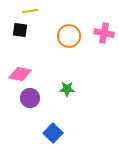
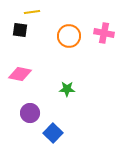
yellow line: moved 2 px right, 1 px down
purple circle: moved 15 px down
